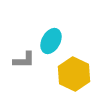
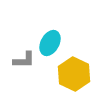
cyan ellipse: moved 1 px left, 2 px down
